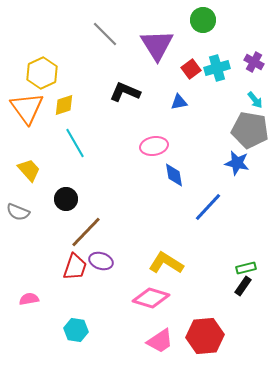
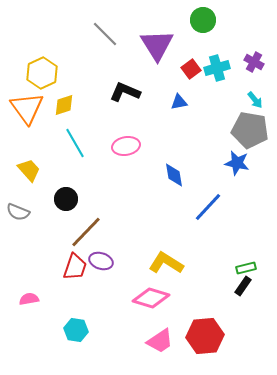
pink ellipse: moved 28 px left
